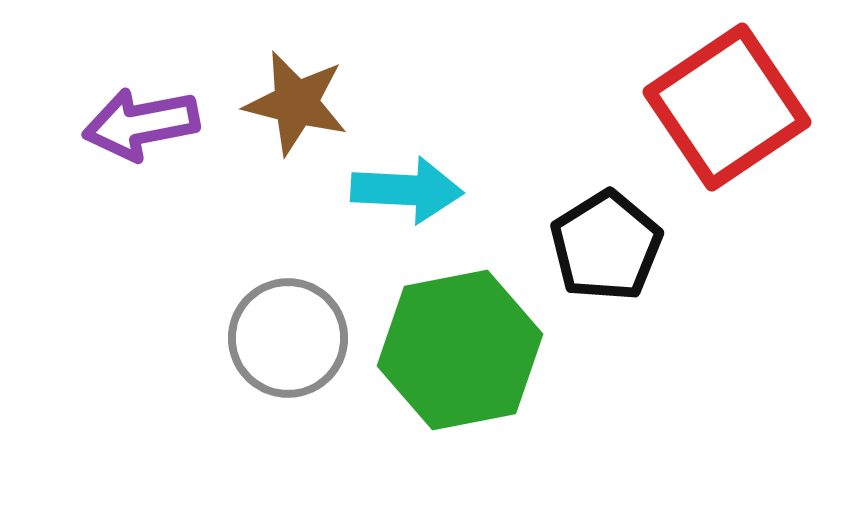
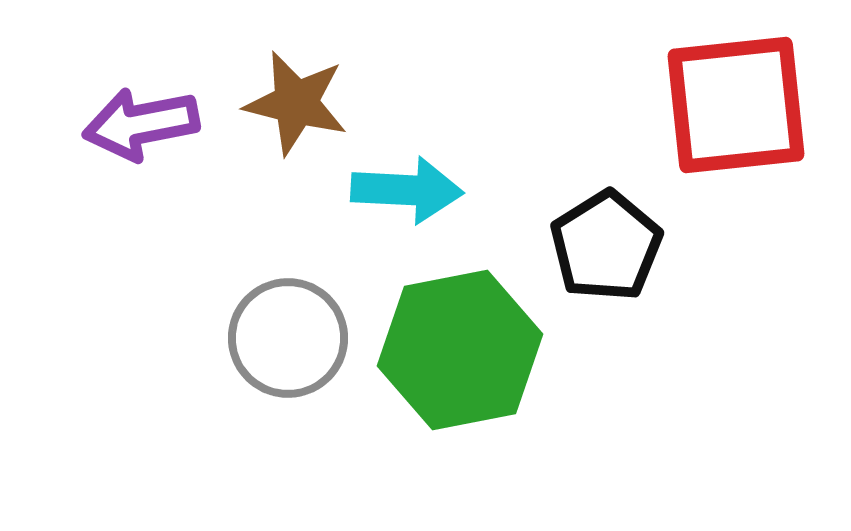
red square: moved 9 px right, 2 px up; rotated 28 degrees clockwise
